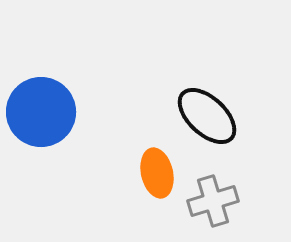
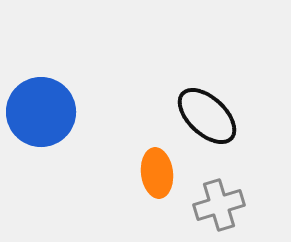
orange ellipse: rotated 6 degrees clockwise
gray cross: moved 6 px right, 4 px down
